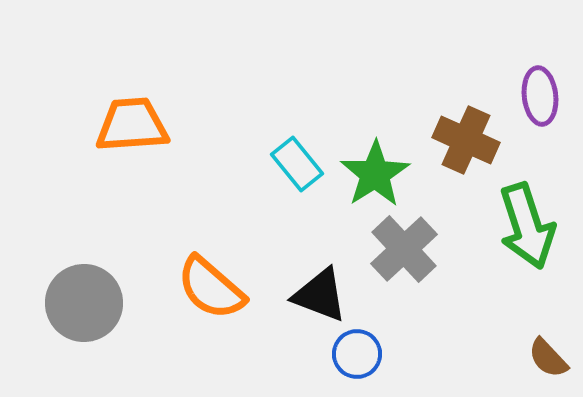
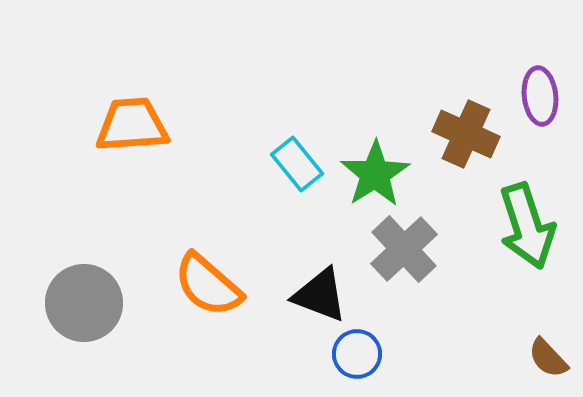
brown cross: moved 6 px up
orange semicircle: moved 3 px left, 3 px up
